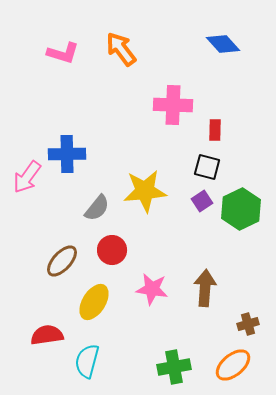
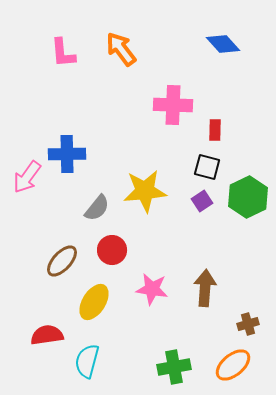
pink L-shape: rotated 68 degrees clockwise
green hexagon: moved 7 px right, 12 px up
